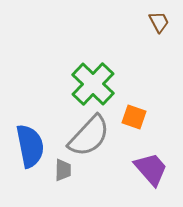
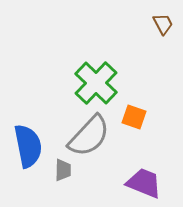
brown trapezoid: moved 4 px right, 2 px down
green cross: moved 3 px right, 1 px up
blue semicircle: moved 2 px left
purple trapezoid: moved 7 px left, 14 px down; rotated 27 degrees counterclockwise
